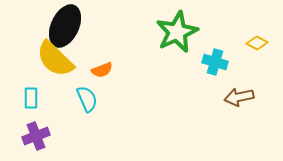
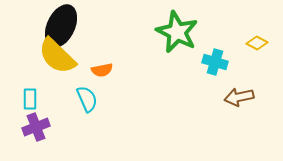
black ellipse: moved 4 px left
green star: rotated 21 degrees counterclockwise
yellow semicircle: moved 2 px right, 3 px up
orange semicircle: rotated 10 degrees clockwise
cyan rectangle: moved 1 px left, 1 px down
purple cross: moved 9 px up
